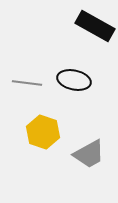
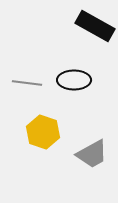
black ellipse: rotated 12 degrees counterclockwise
gray trapezoid: moved 3 px right
